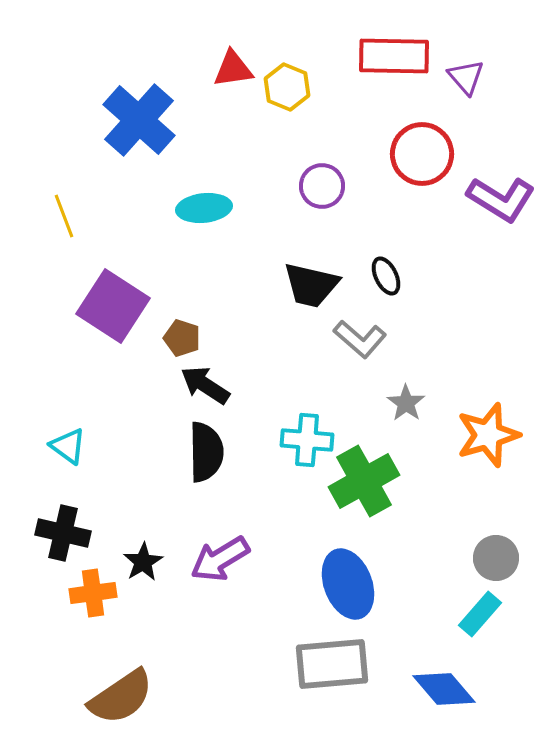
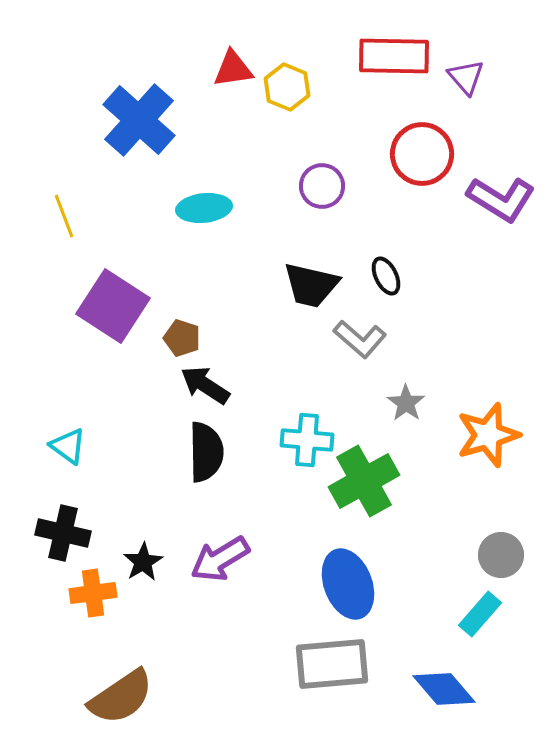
gray circle: moved 5 px right, 3 px up
